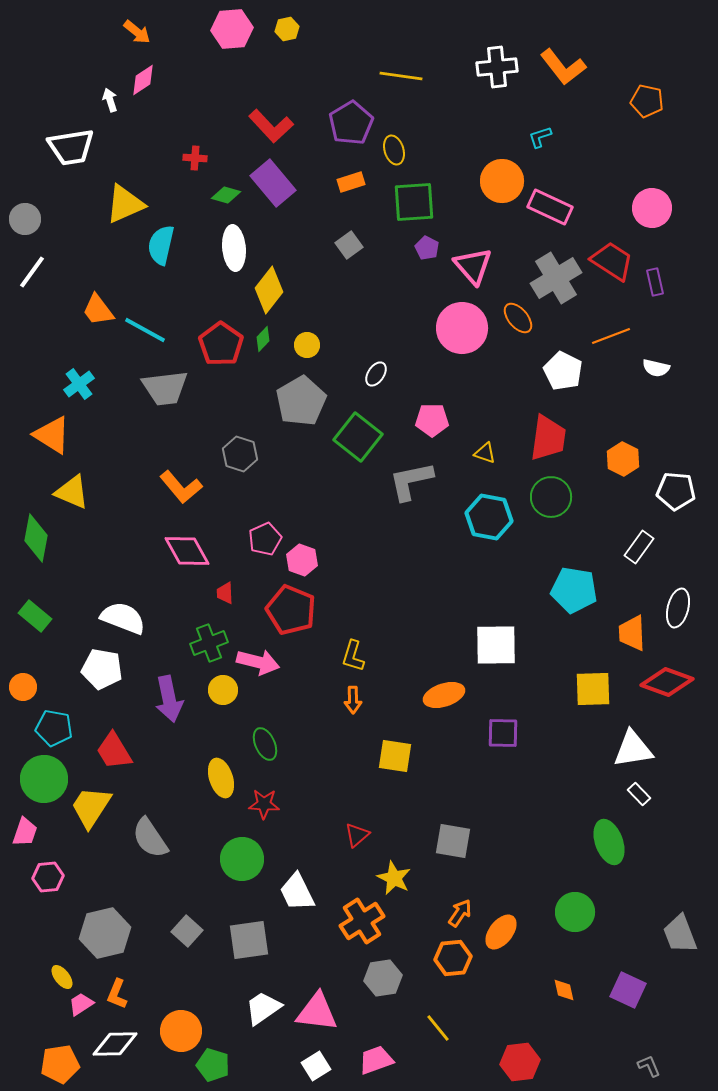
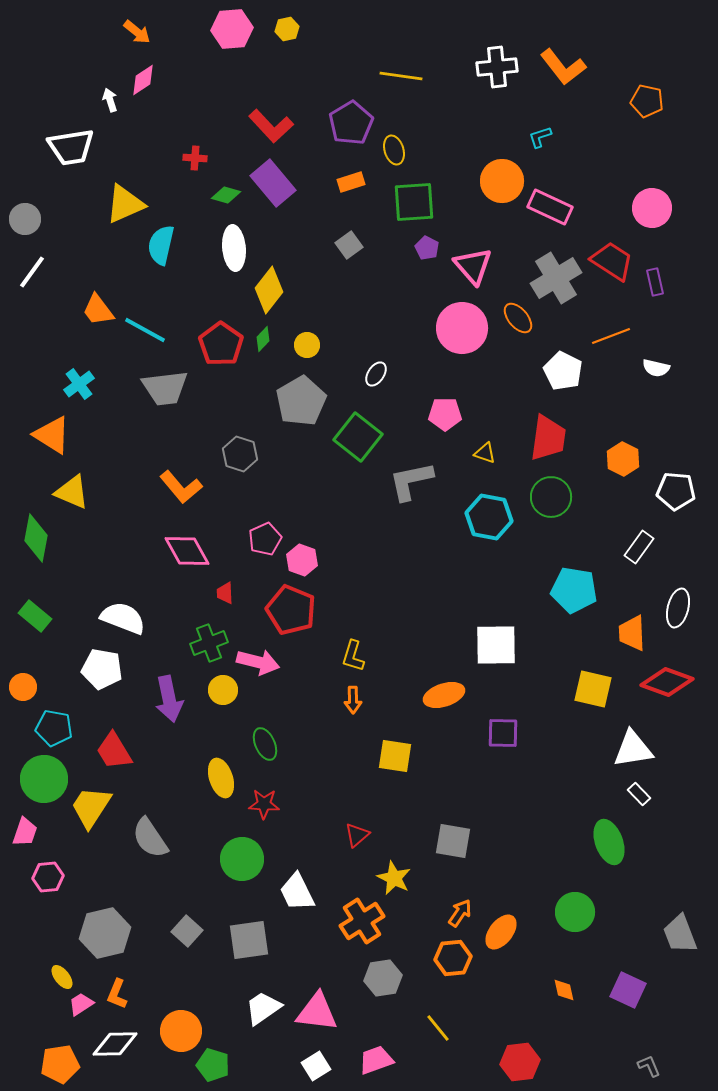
pink pentagon at (432, 420): moved 13 px right, 6 px up
yellow square at (593, 689): rotated 15 degrees clockwise
